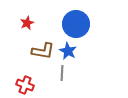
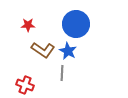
red star: moved 1 px right, 2 px down; rotated 24 degrees clockwise
brown L-shape: moved 1 px up; rotated 25 degrees clockwise
